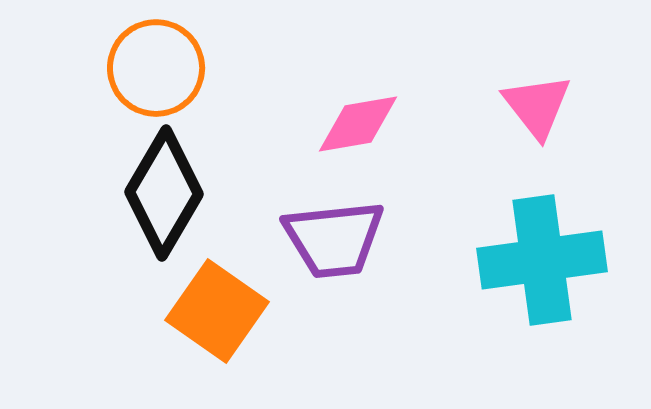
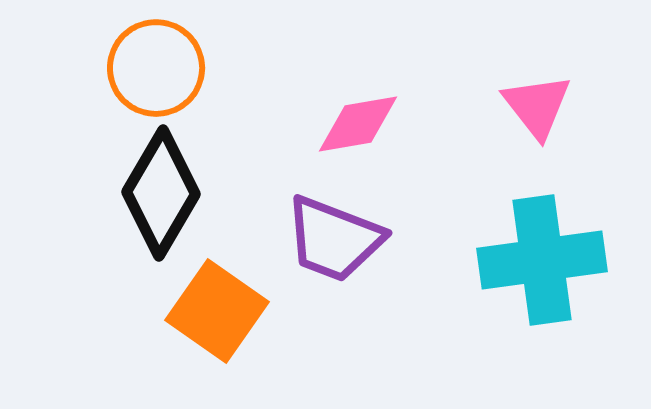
black diamond: moved 3 px left
purple trapezoid: rotated 27 degrees clockwise
